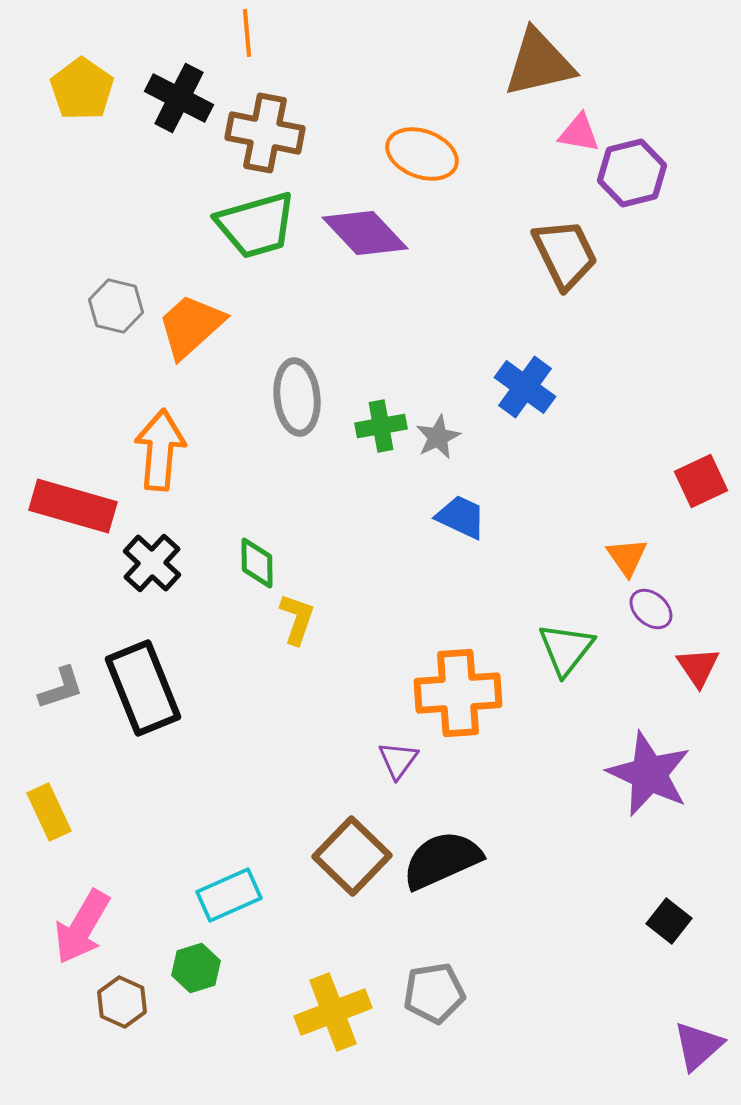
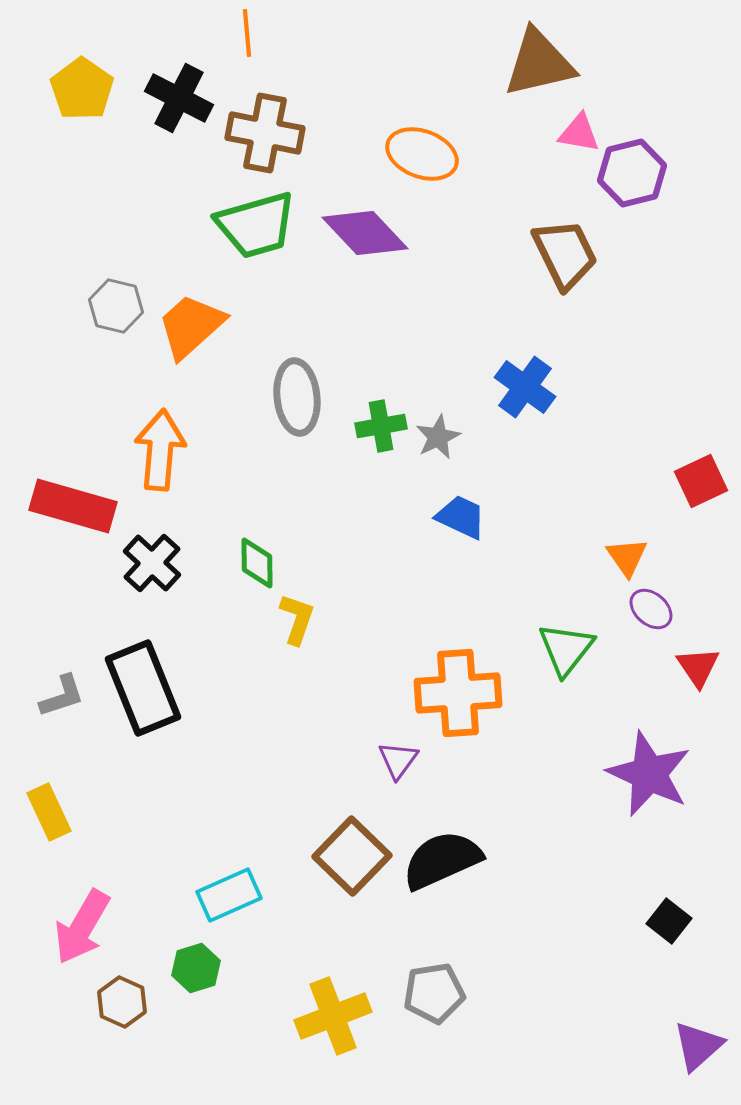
gray L-shape at (61, 688): moved 1 px right, 8 px down
yellow cross at (333, 1012): moved 4 px down
